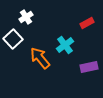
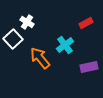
white cross: moved 1 px right, 5 px down; rotated 24 degrees counterclockwise
red rectangle: moved 1 px left
